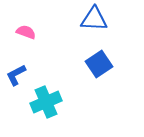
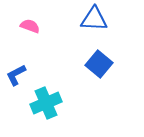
pink semicircle: moved 4 px right, 6 px up
blue square: rotated 16 degrees counterclockwise
cyan cross: moved 1 px down
